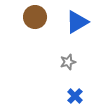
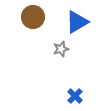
brown circle: moved 2 px left
gray star: moved 7 px left, 13 px up
